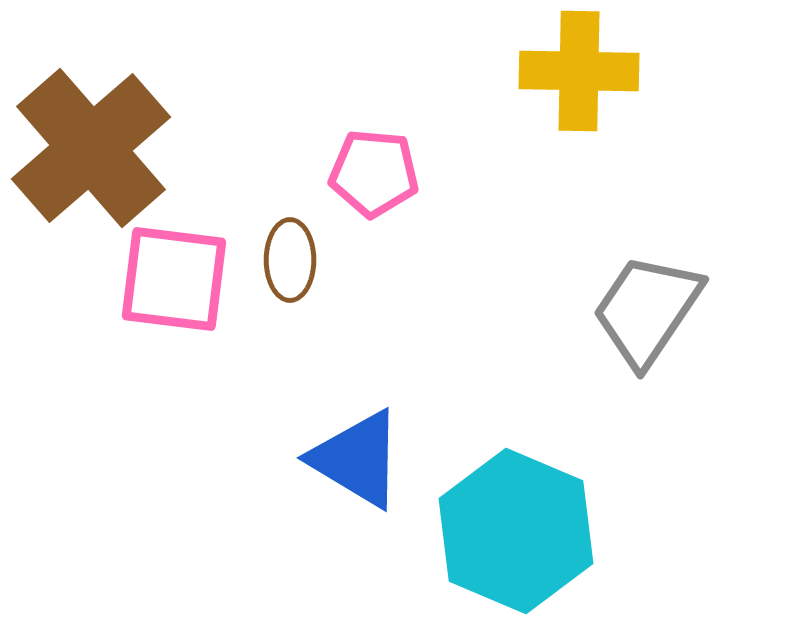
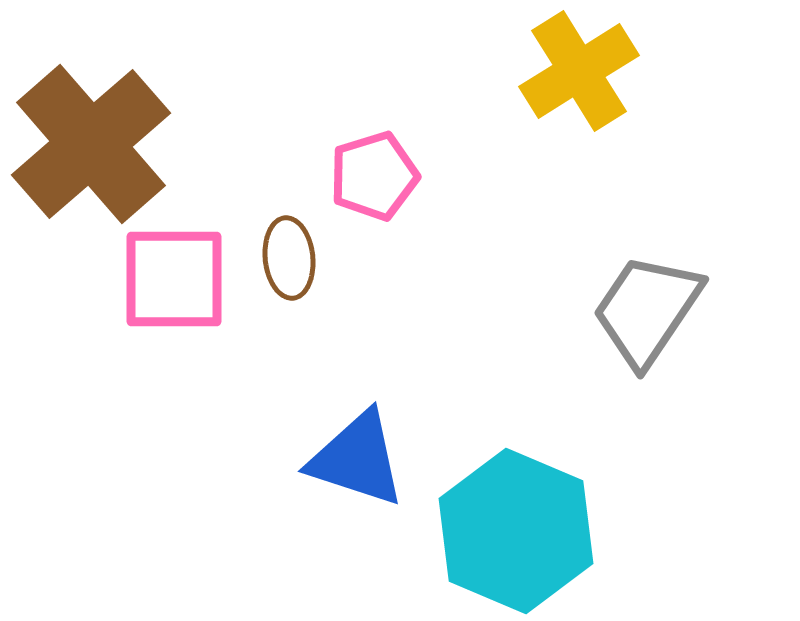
yellow cross: rotated 33 degrees counterclockwise
brown cross: moved 4 px up
pink pentagon: moved 3 px down; rotated 22 degrees counterclockwise
brown ellipse: moved 1 px left, 2 px up; rotated 6 degrees counterclockwise
pink square: rotated 7 degrees counterclockwise
blue triangle: rotated 13 degrees counterclockwise
